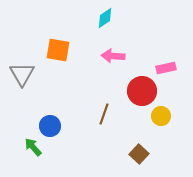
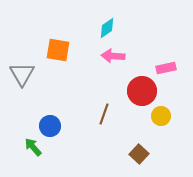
cyan diamond: moved 2 px right, 10 px down
